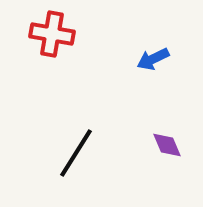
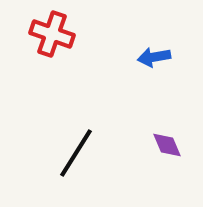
red cross: rotated 9 degrees clockwise
blue arrow: moved 1 px right, 2 px up; rotated 16 degrees clockwise
